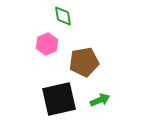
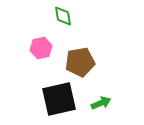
pink hexagon: moved 6 px left, 4 px down; rotated 10 degrees clockwise
brown pentagon: moved 4 px left
green arrow: moved 1 px right, 3 px down
